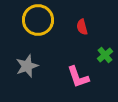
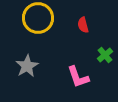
yellow circle: moved 2 px up
red semicircle: moved 1 px right, 2 px up
gray star: rotated 10 degrees counterclockwise
